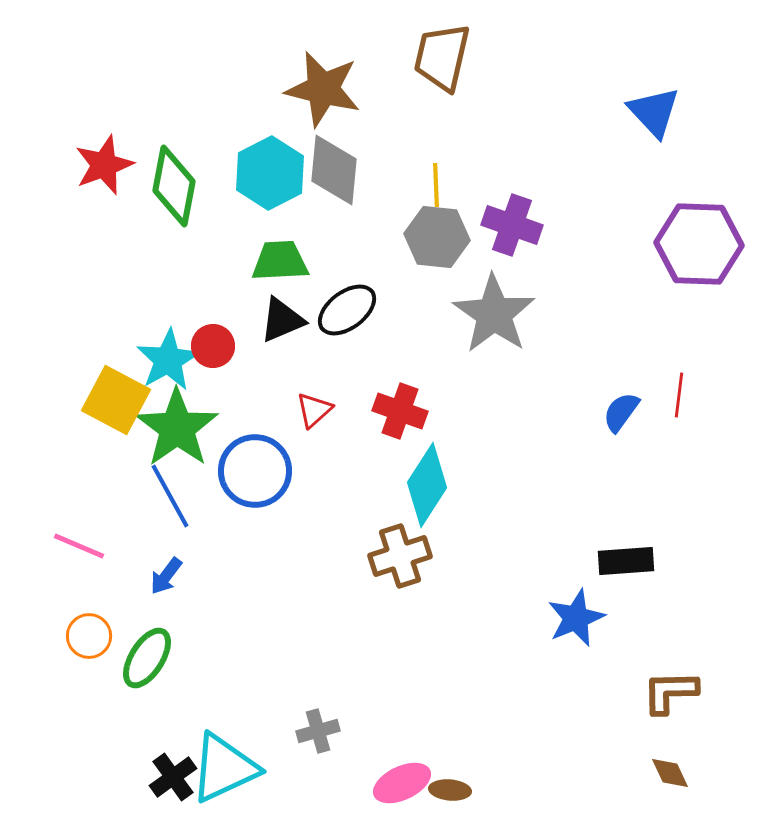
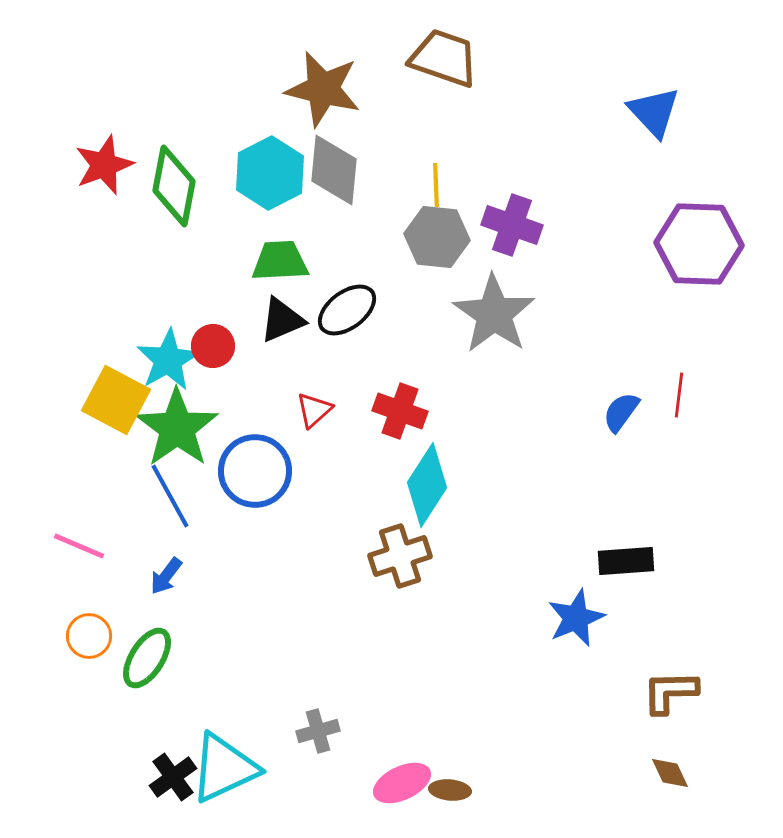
brown trapezoid: moved 2 px right, 1 px down; rotated 96 degrees clockwise
